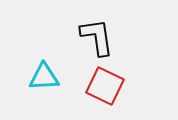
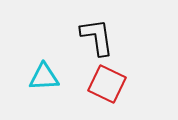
red square: moved 2 px right, 2 px up
